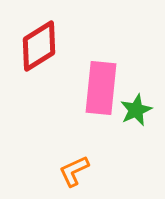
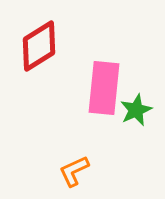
pink rectangle: moved 3 px right
